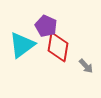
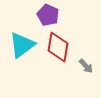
purple pentagon: moved 2 px right, 11 px up
